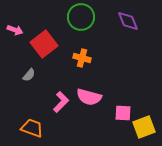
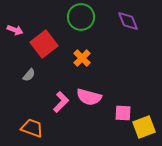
orange cross: rotated 30 degrees clockwise
